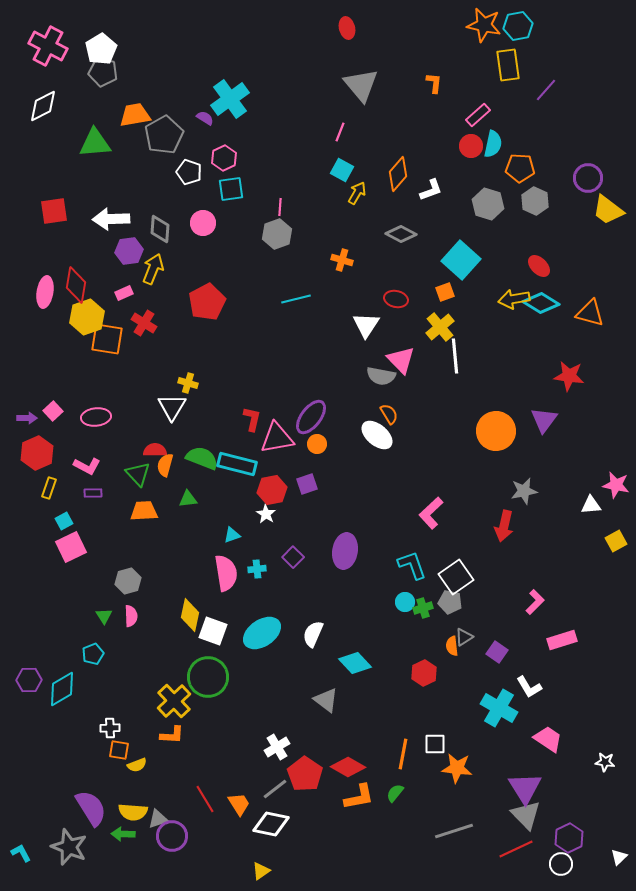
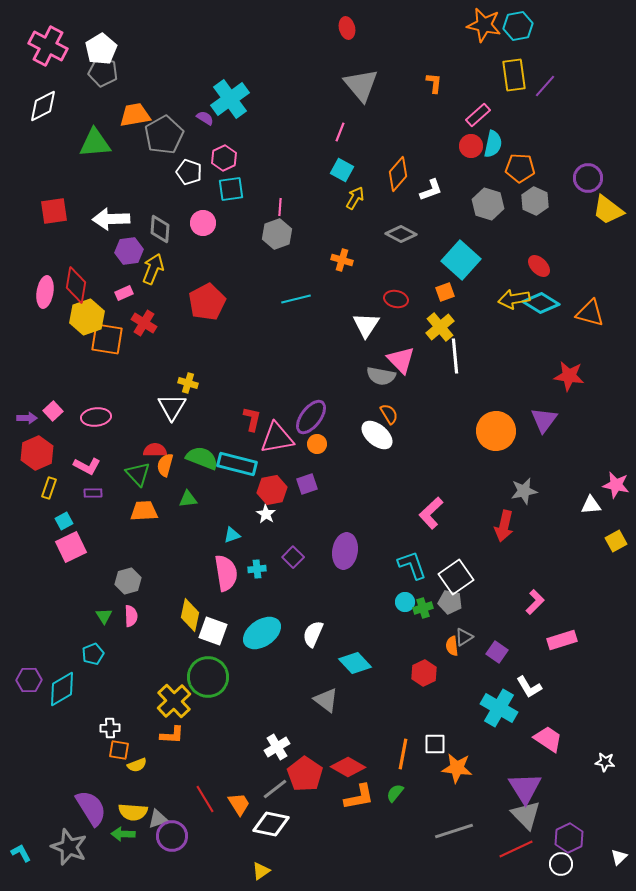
yellow rectangle at (508, 65): moved 6 px right, 10 px down
purple line at (546, 90): moved 1 px left, 4 px up
yellow arrow at (357, 193): moved 2 px left, 5 px down
